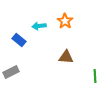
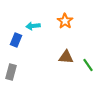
cyan arrow: moved 6 px left
blue rectangle: moved 3 px left; rotated 72 degrees clockwise
gray rectangle: rotated 49 degrees counterclockwise
green line: moved 7 px left, 11 px up; rotated 32 degrees counterclockwise
